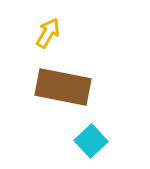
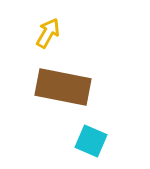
cyan square: rotated 24 degrees counterclockwise
